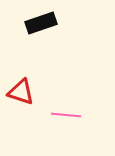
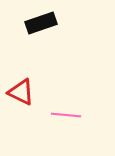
red triangle: rotated 8 degrees clockwise
